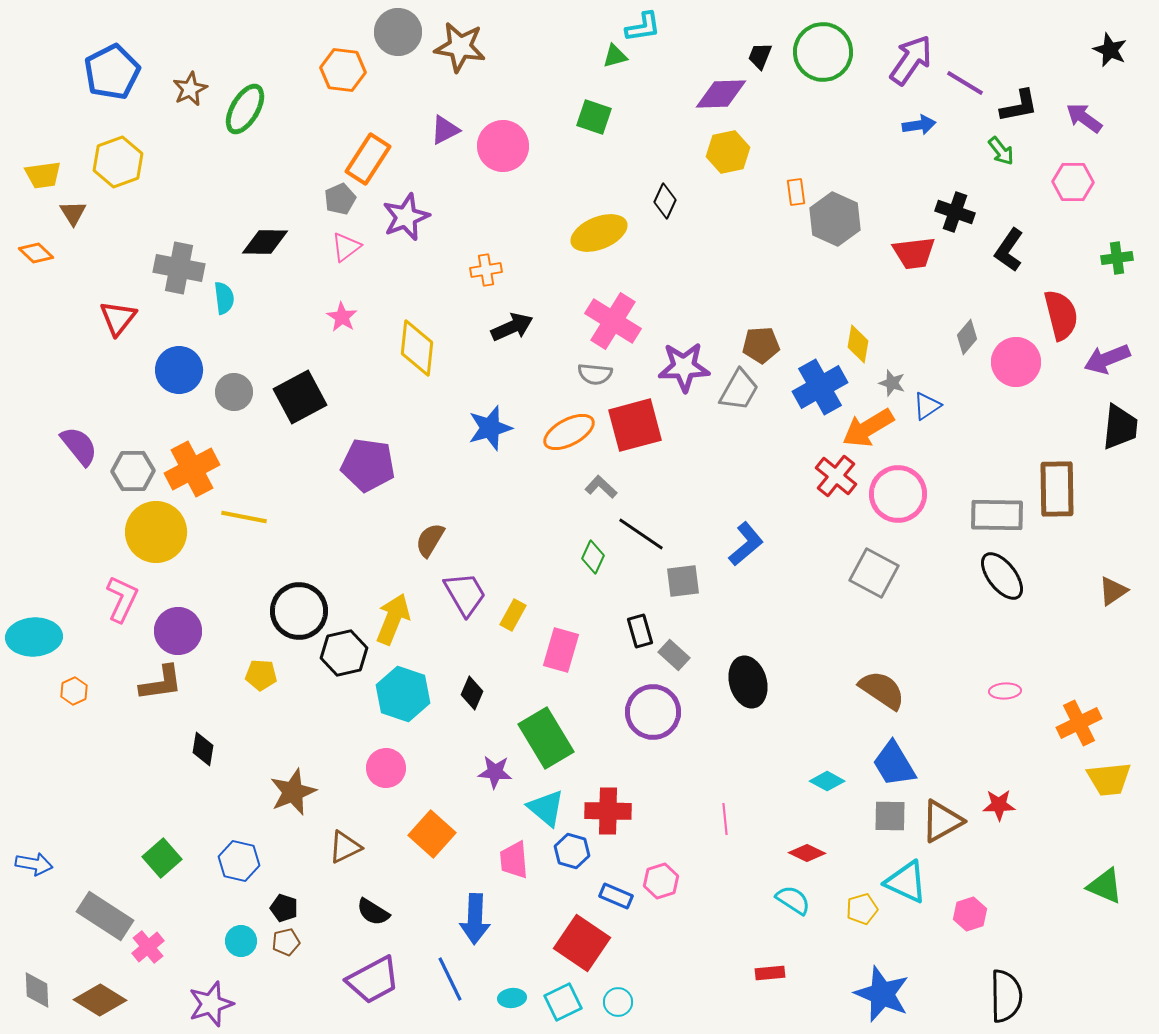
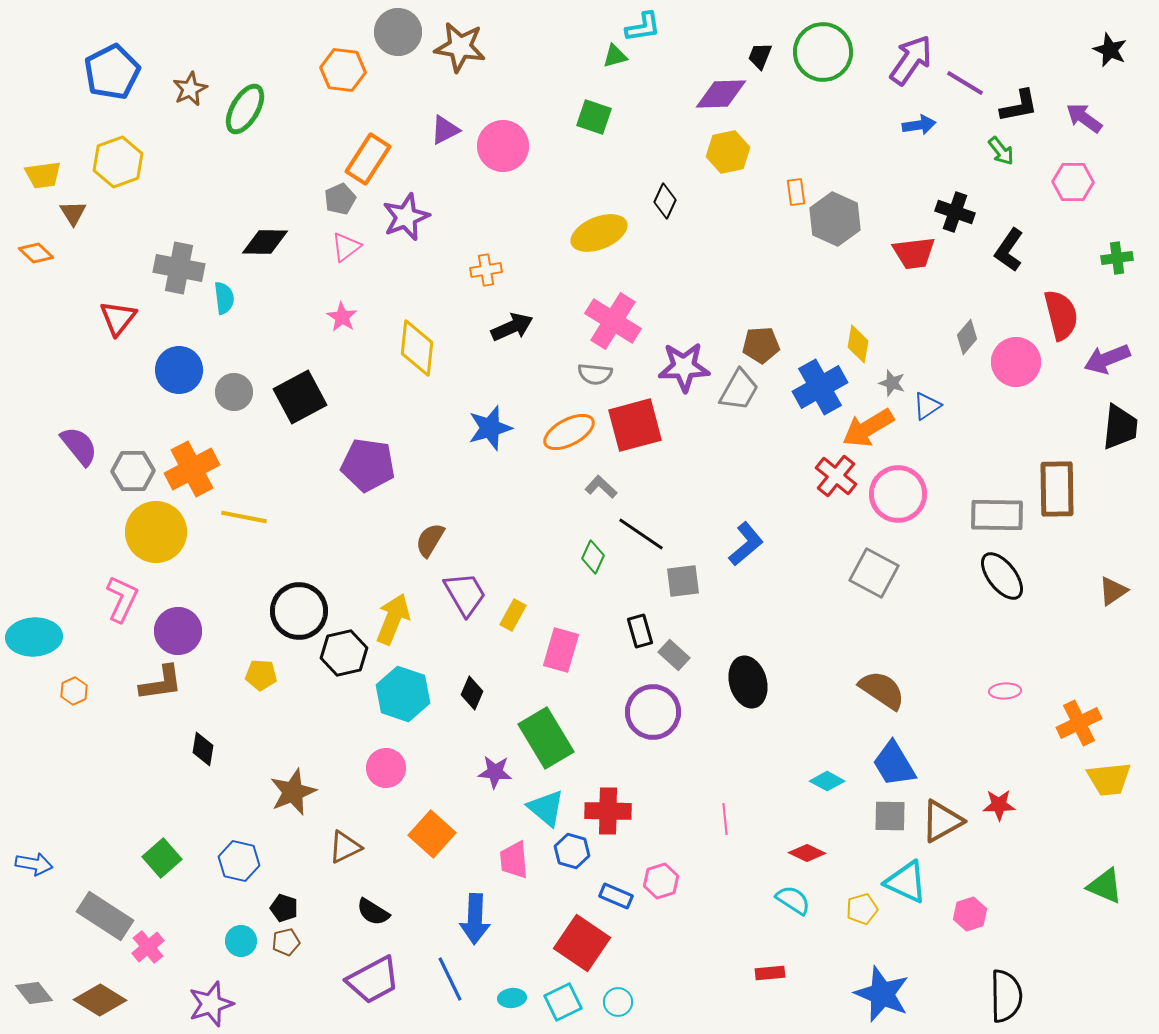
gray diamond at (37, 990): moved 3 px left, 3 px down; rotated 36 degrees counterclockwise
